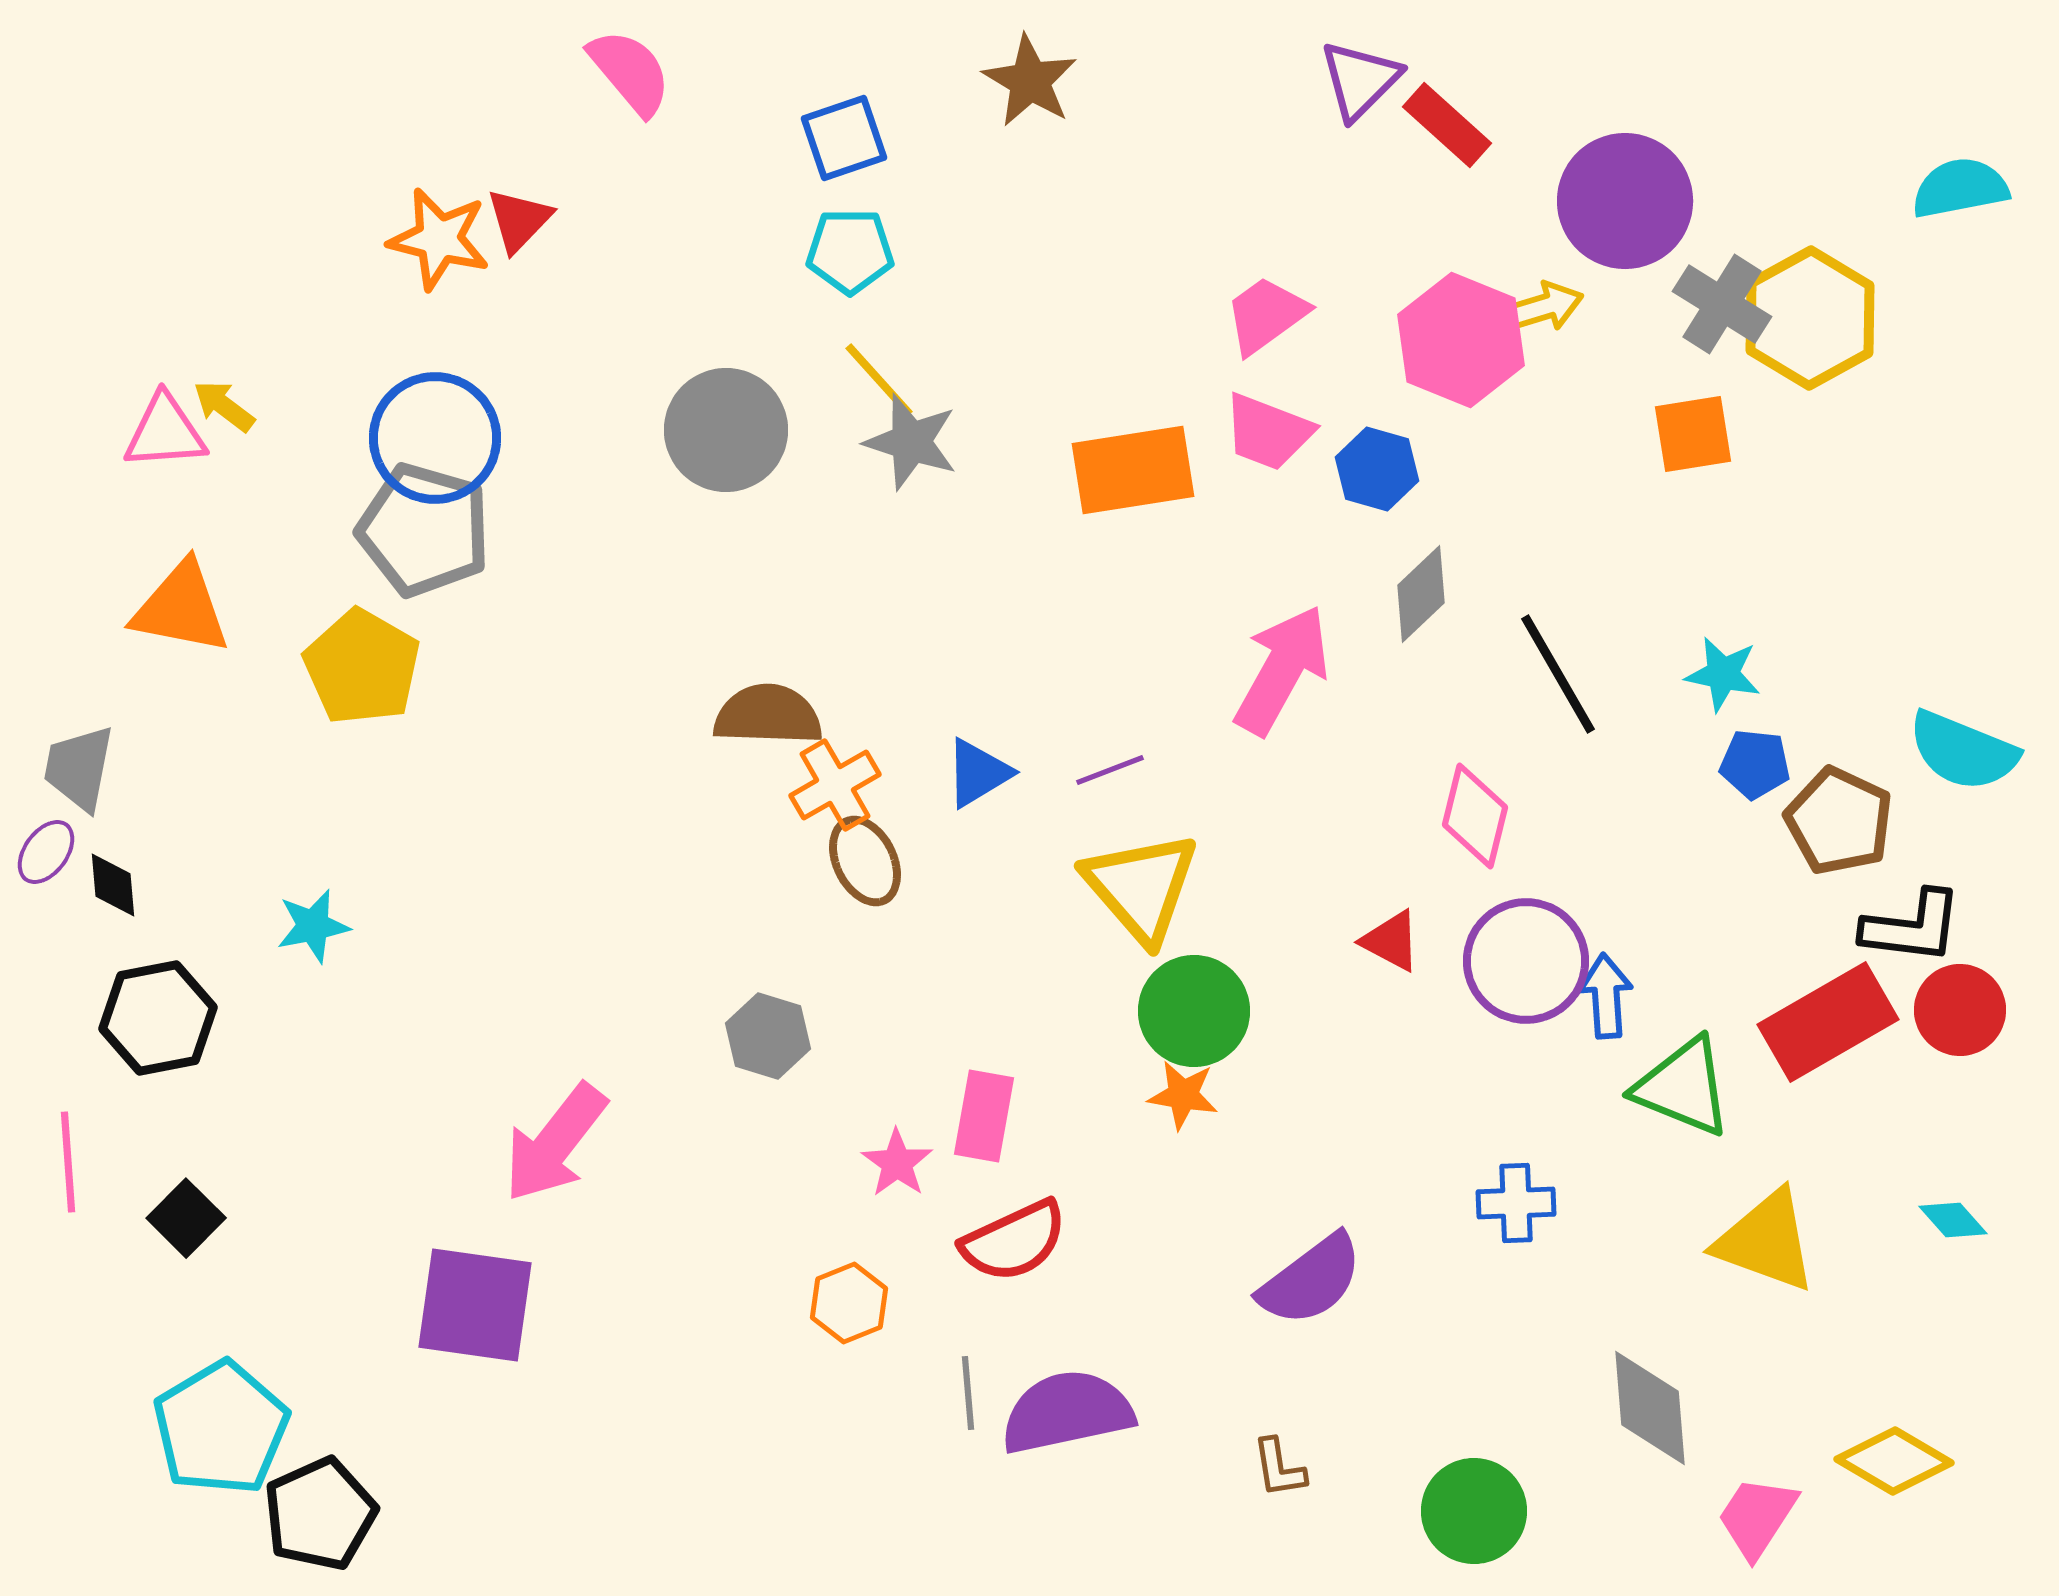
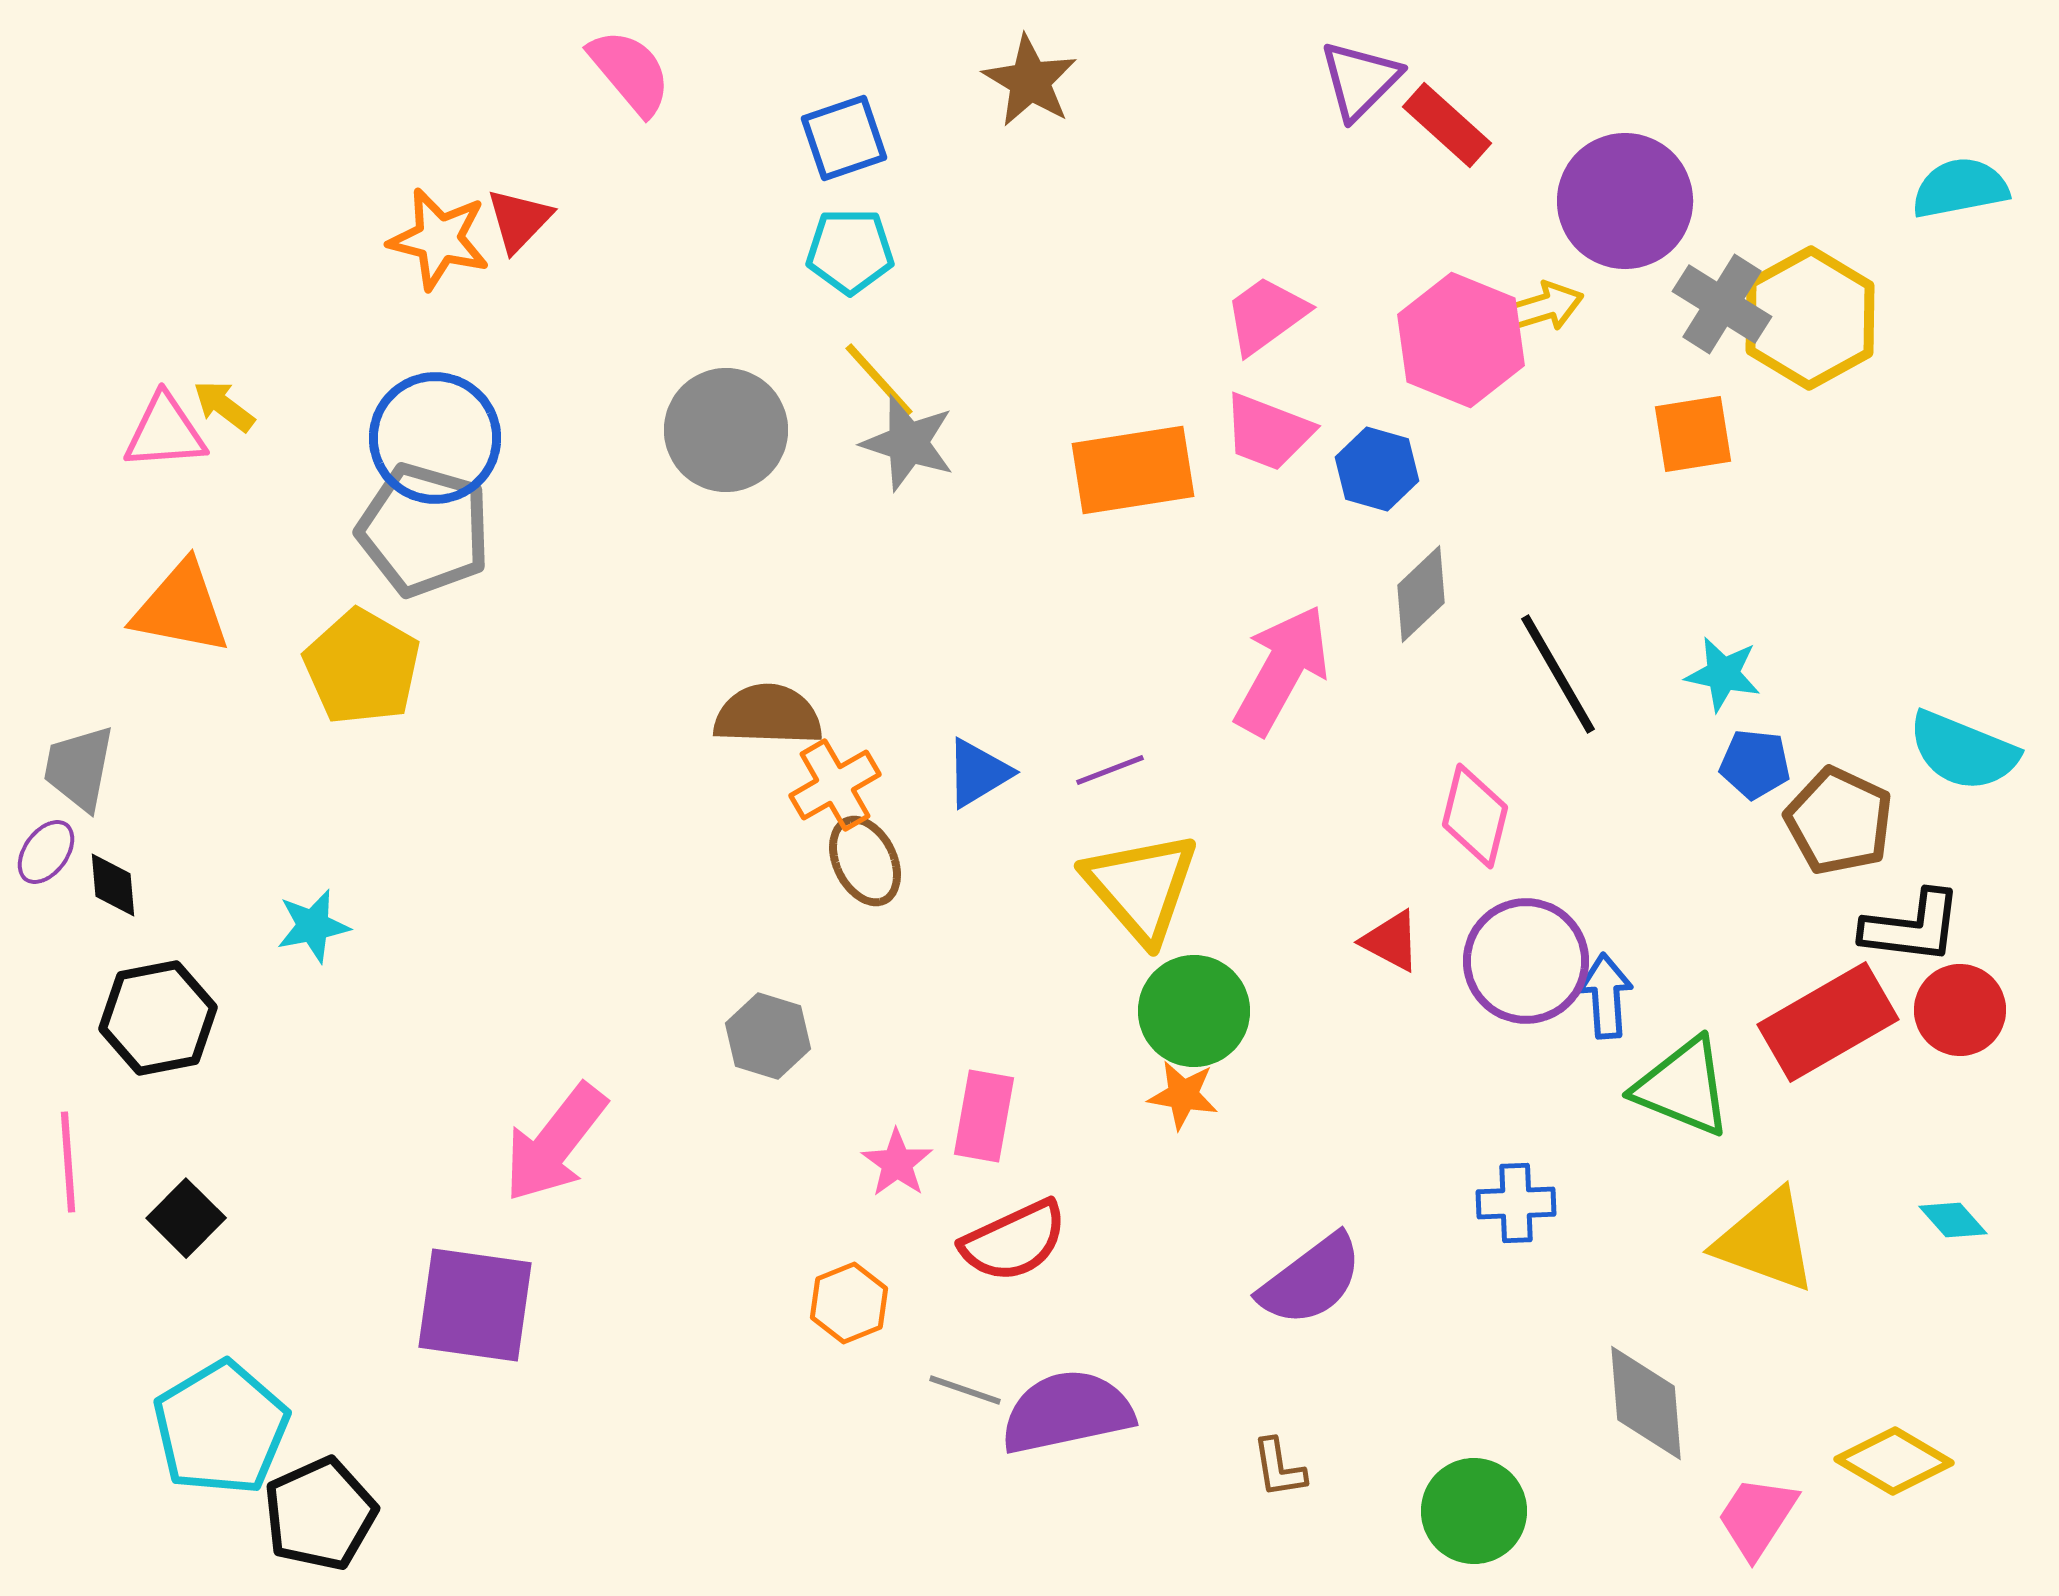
gray star at (911, 442): moved 3 px left, 1 px down
gray line at (968, 1393): moved 3 px left, 3 px up; rotated 66 degrees counterclockwise
gray diamond at (1650, 1408): moved 4 px left, 5 px up
